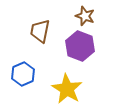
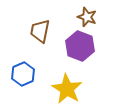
brown star: moved 2 px right, 1 px down
